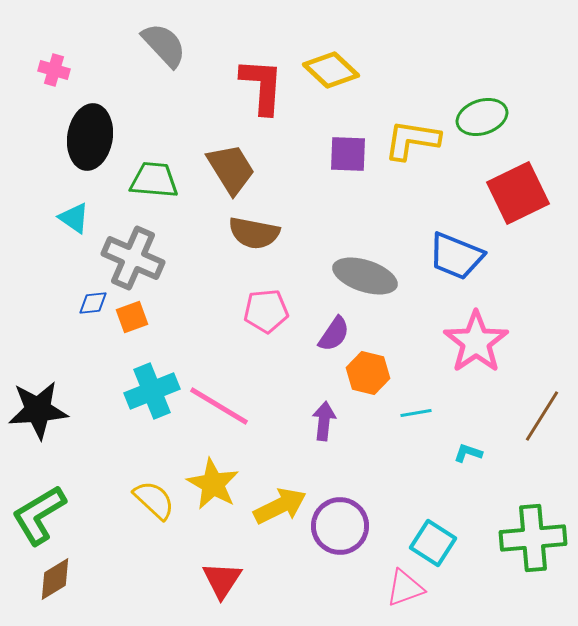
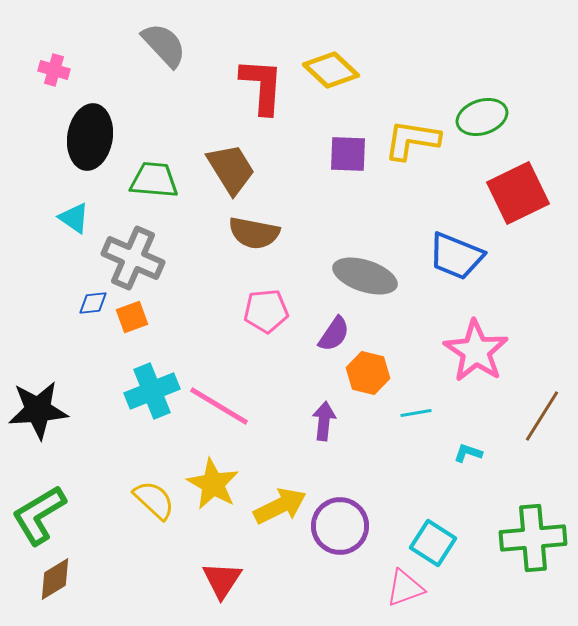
pink star: moved 9 px down; rotated 4 degrees counterclockwise
